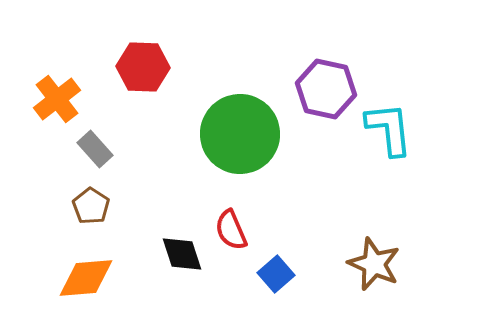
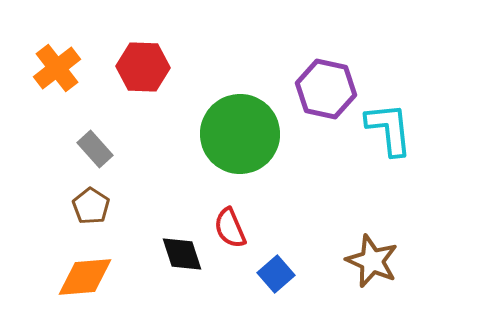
orange cross: moved 31 px up
red semicircle: moved 1 px left, 2 px up
brown star: moved 2 px left, 3 px up
orange diamond: moved 1 px left, 1 px up
